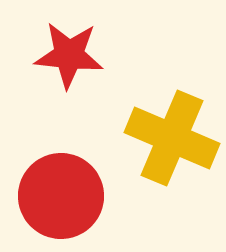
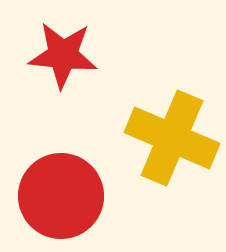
red star: moved 6 px left
